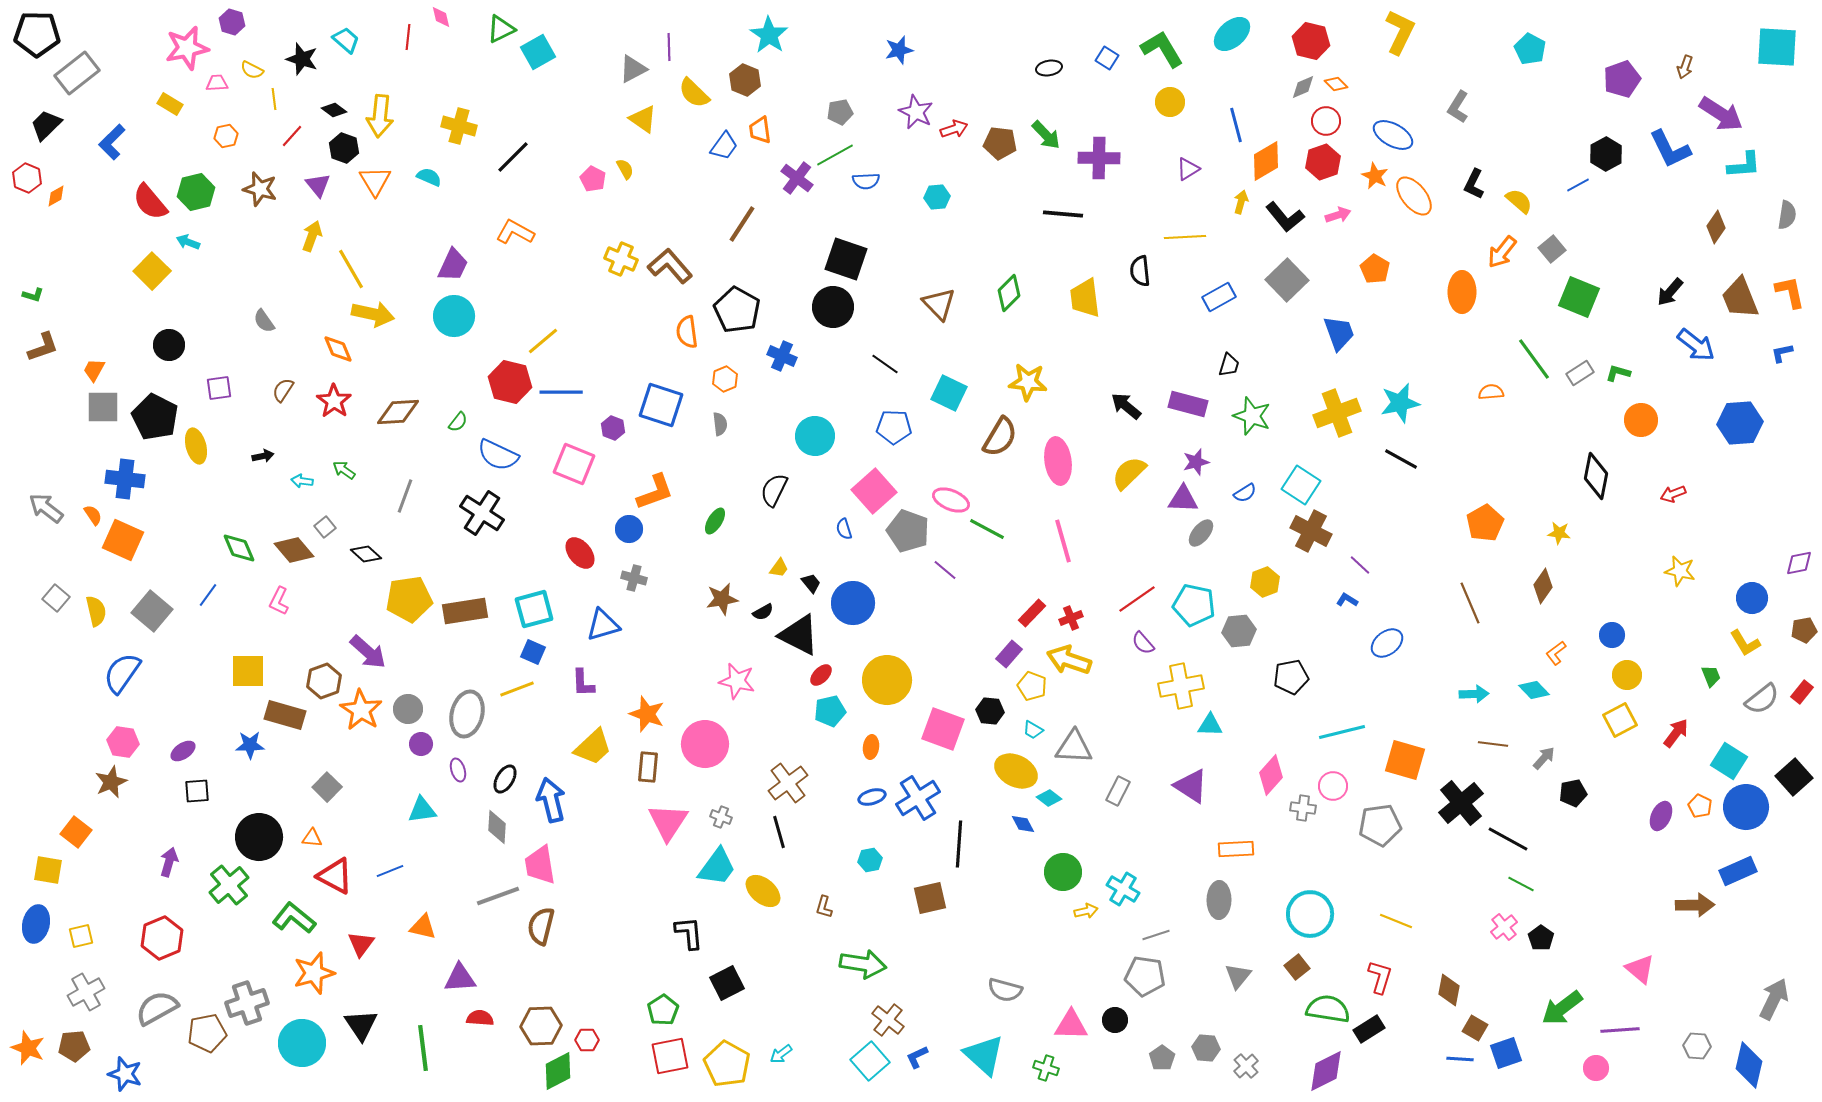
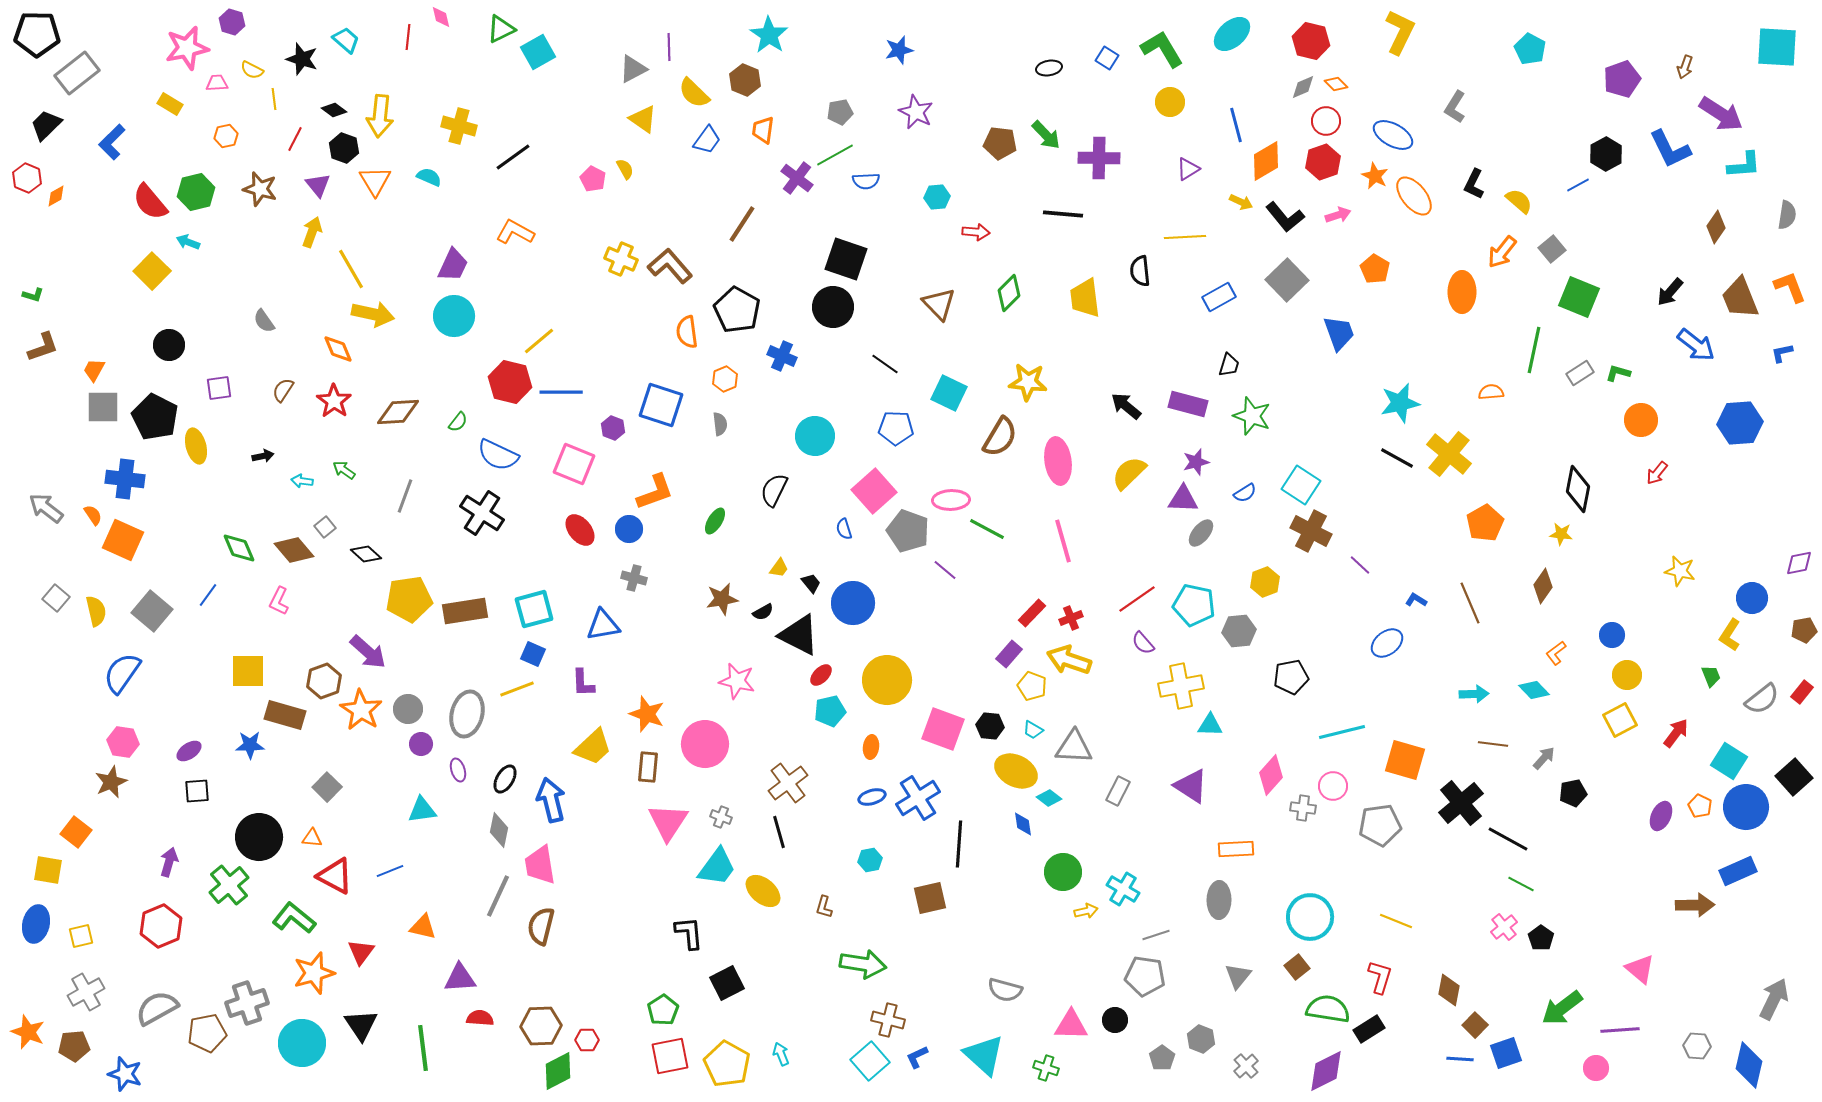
gray L-shape at (1458, 107): moved 3 px left
red arrow at (954, 129): moved 22 px right, 103 px down; rotated 24 degrees clockwise
orange trapezoid at (760, 130): moved 3 px right; rotated 16 degrees clockwise
red line at (292, 136): moved 3 px right, 3 px down; rotated 15 degrees counterclockwise
blue trapezoid at (724, 146): moved 17 px left, 6 px up
black line at (513, 157): rotated 9 degrees clockwise
yellow arrow at (1241, 202): rotated 100 degrees clockwise
yellow arrow at (312, 236): moved 4 px up
orange L-shape at (1790, 292): moved 5 px up; rotated 9 degrees counterclockwise
yellow line at (543, 341): moved 4 px left
green line at (1534, 359): moved 9 px up; rotated 48 degrees clockwise
yellow cross at (1337, 413): moved 112 px right, 41 px down; rotated 30 degrees counterclockwise
blue pentagon at (894, 427): moved 2 px right, 1 px down
black line at (1401, 459): moved 4 px left, 1 px up
black diamond at (1596, 476): moved 18 px left, 13 px down
red arrow at (1673, 494): moved 16 px left, 21 px up; rotated 30 degrees counterclockwise
pink ellipse at (951, 500): rotated 24 degrees counterclockwise
yellow star at (1559, 533): moved 2 px right, 1 px down
red ellipse at (580, 553): moved 23 px up
blue L-shape at (1347, 600): moved 69 px right
blue triangle at (603, 625): rotated 6 degrees clockwise
yellow L-shape at (1745, 643): moved 15 px left, 8 px up; rotated 64 degrees clockwise
blue square at (533, 652): moved 2 px down
black hexagon at (990, 711): moved 15 px down
purple ellipse at (183, 751): moved 6 px right
blue diamond at (1023, 824): rotated 20 degrees clockwise
gray diamond at (497, 827): moved 2 px right, 3 px down; rotated 8 degrees clockwise
gray line at (498, 896): rotated 45 degrees counterclockwise
cyan circle at (1310, 914): moved 3 px down
red hexagon at (162, 938): moved 1 px left, 12 px up
red triangle at (361, 944): moved 8 px down
brown cross at (888, 1020): rotated 24 degrees counterclockwise
brown square at (1475, 1028): moved 3 px up; rotated 15 degrees clockwise
orange star at (28, 1048): moved 16 px up
gray hexagon at (1206, 1048): moved 5 px left, 9 px up; rotated 16 degrees clockwise
cyan arrow at (781, 1054): rotated 105 degrees clockwise
